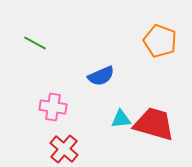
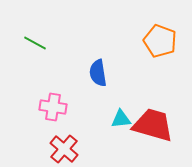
blue semicircle: moved 3 px left, 3 px up; rotated 104 degrees clockwise
red trapezoid: moved 1 px left, 1 px down
